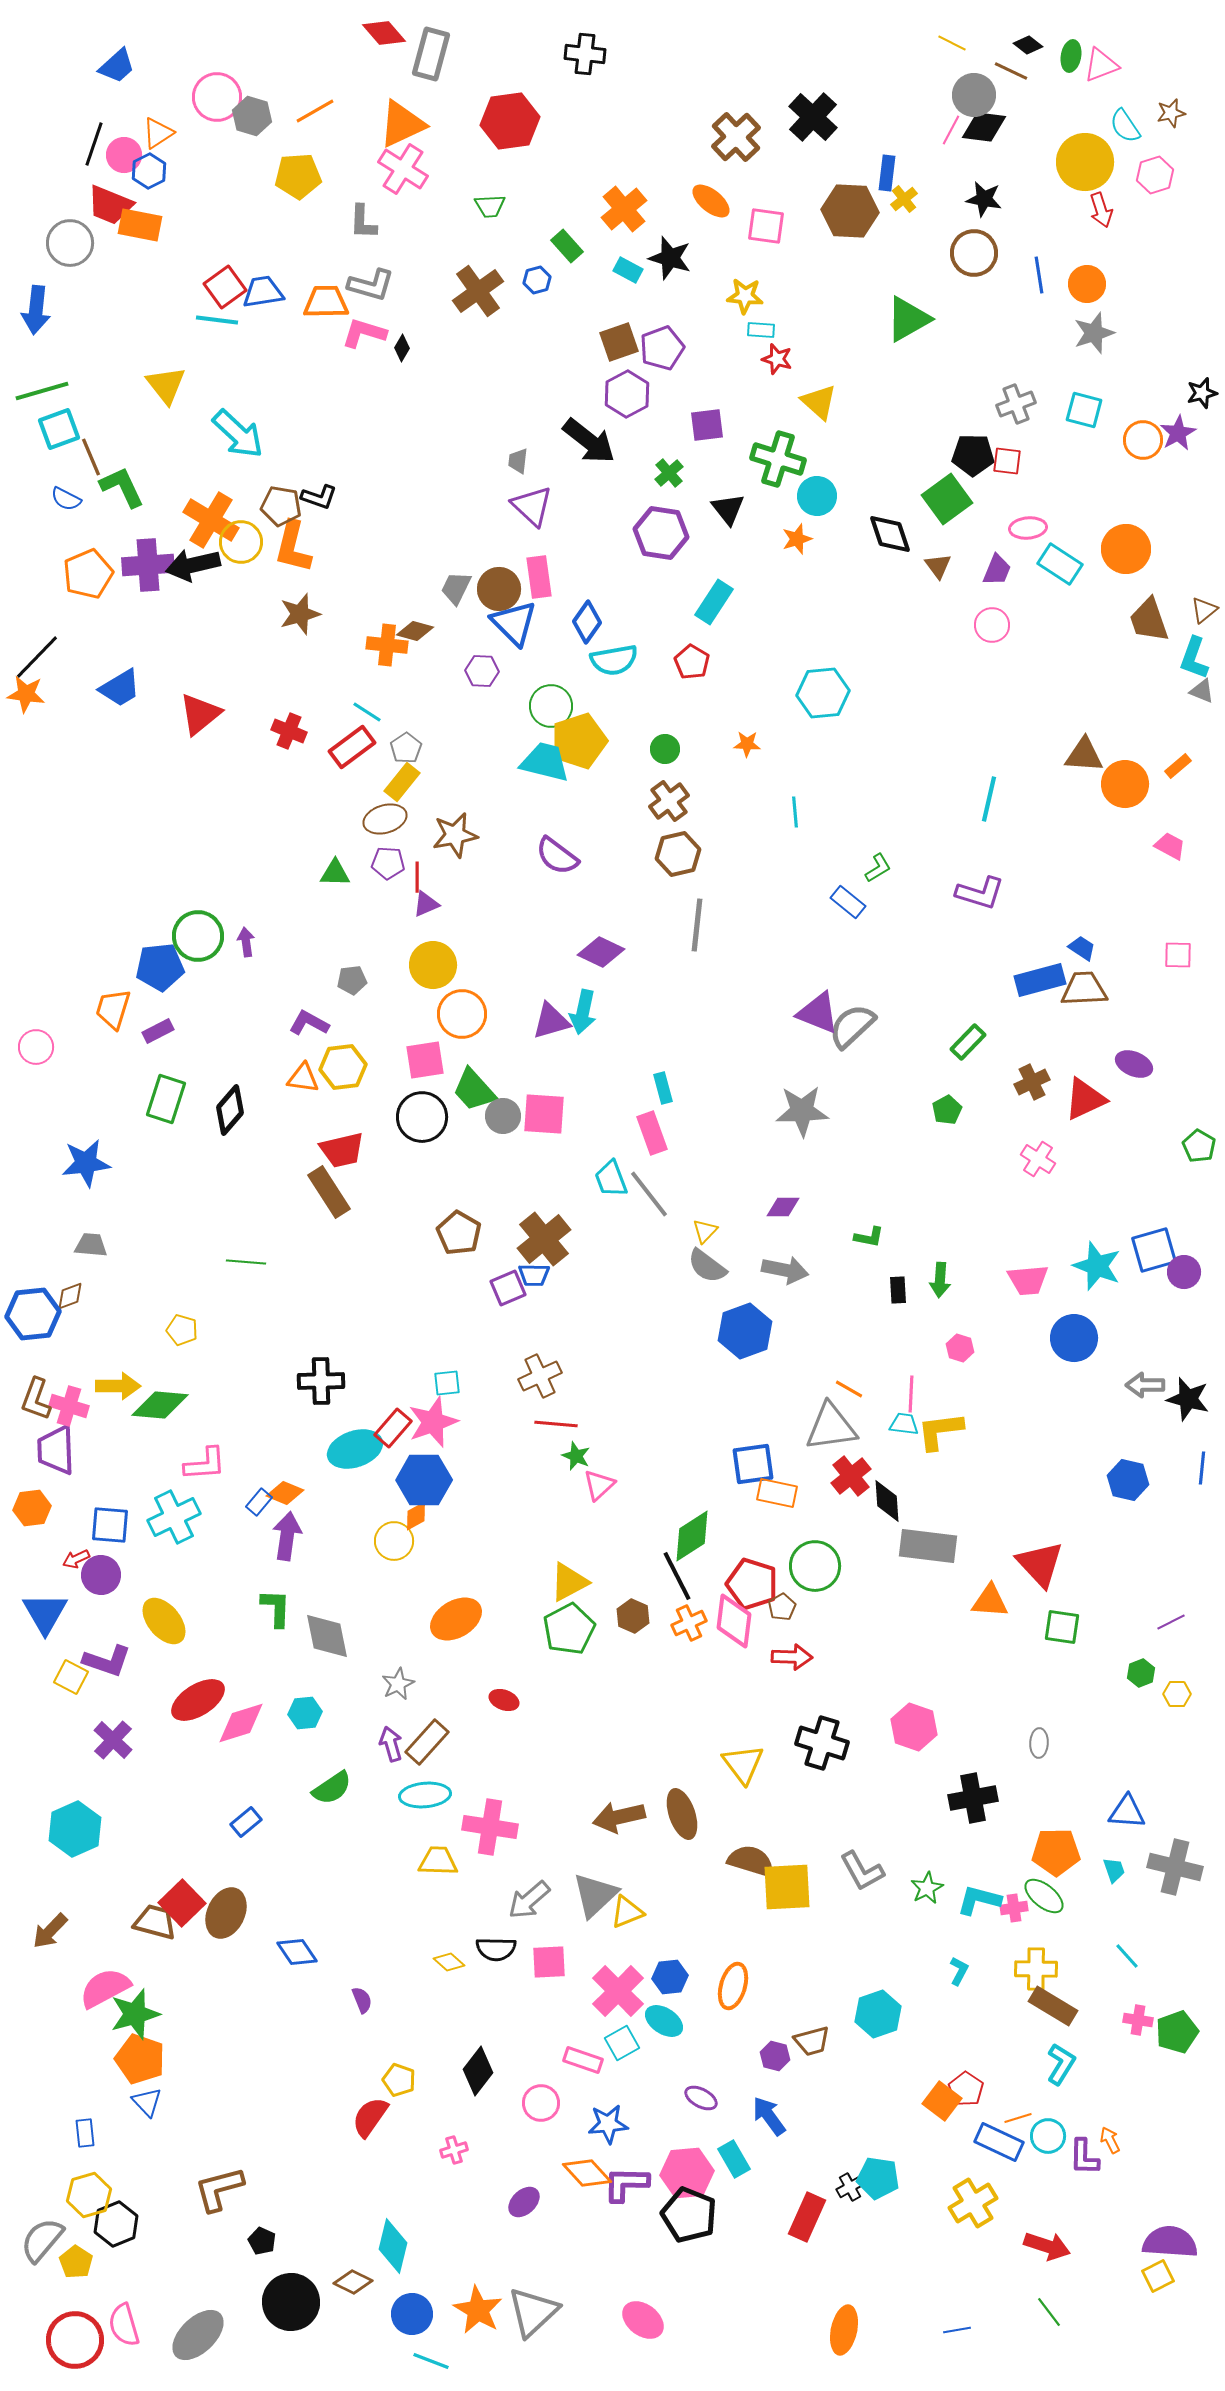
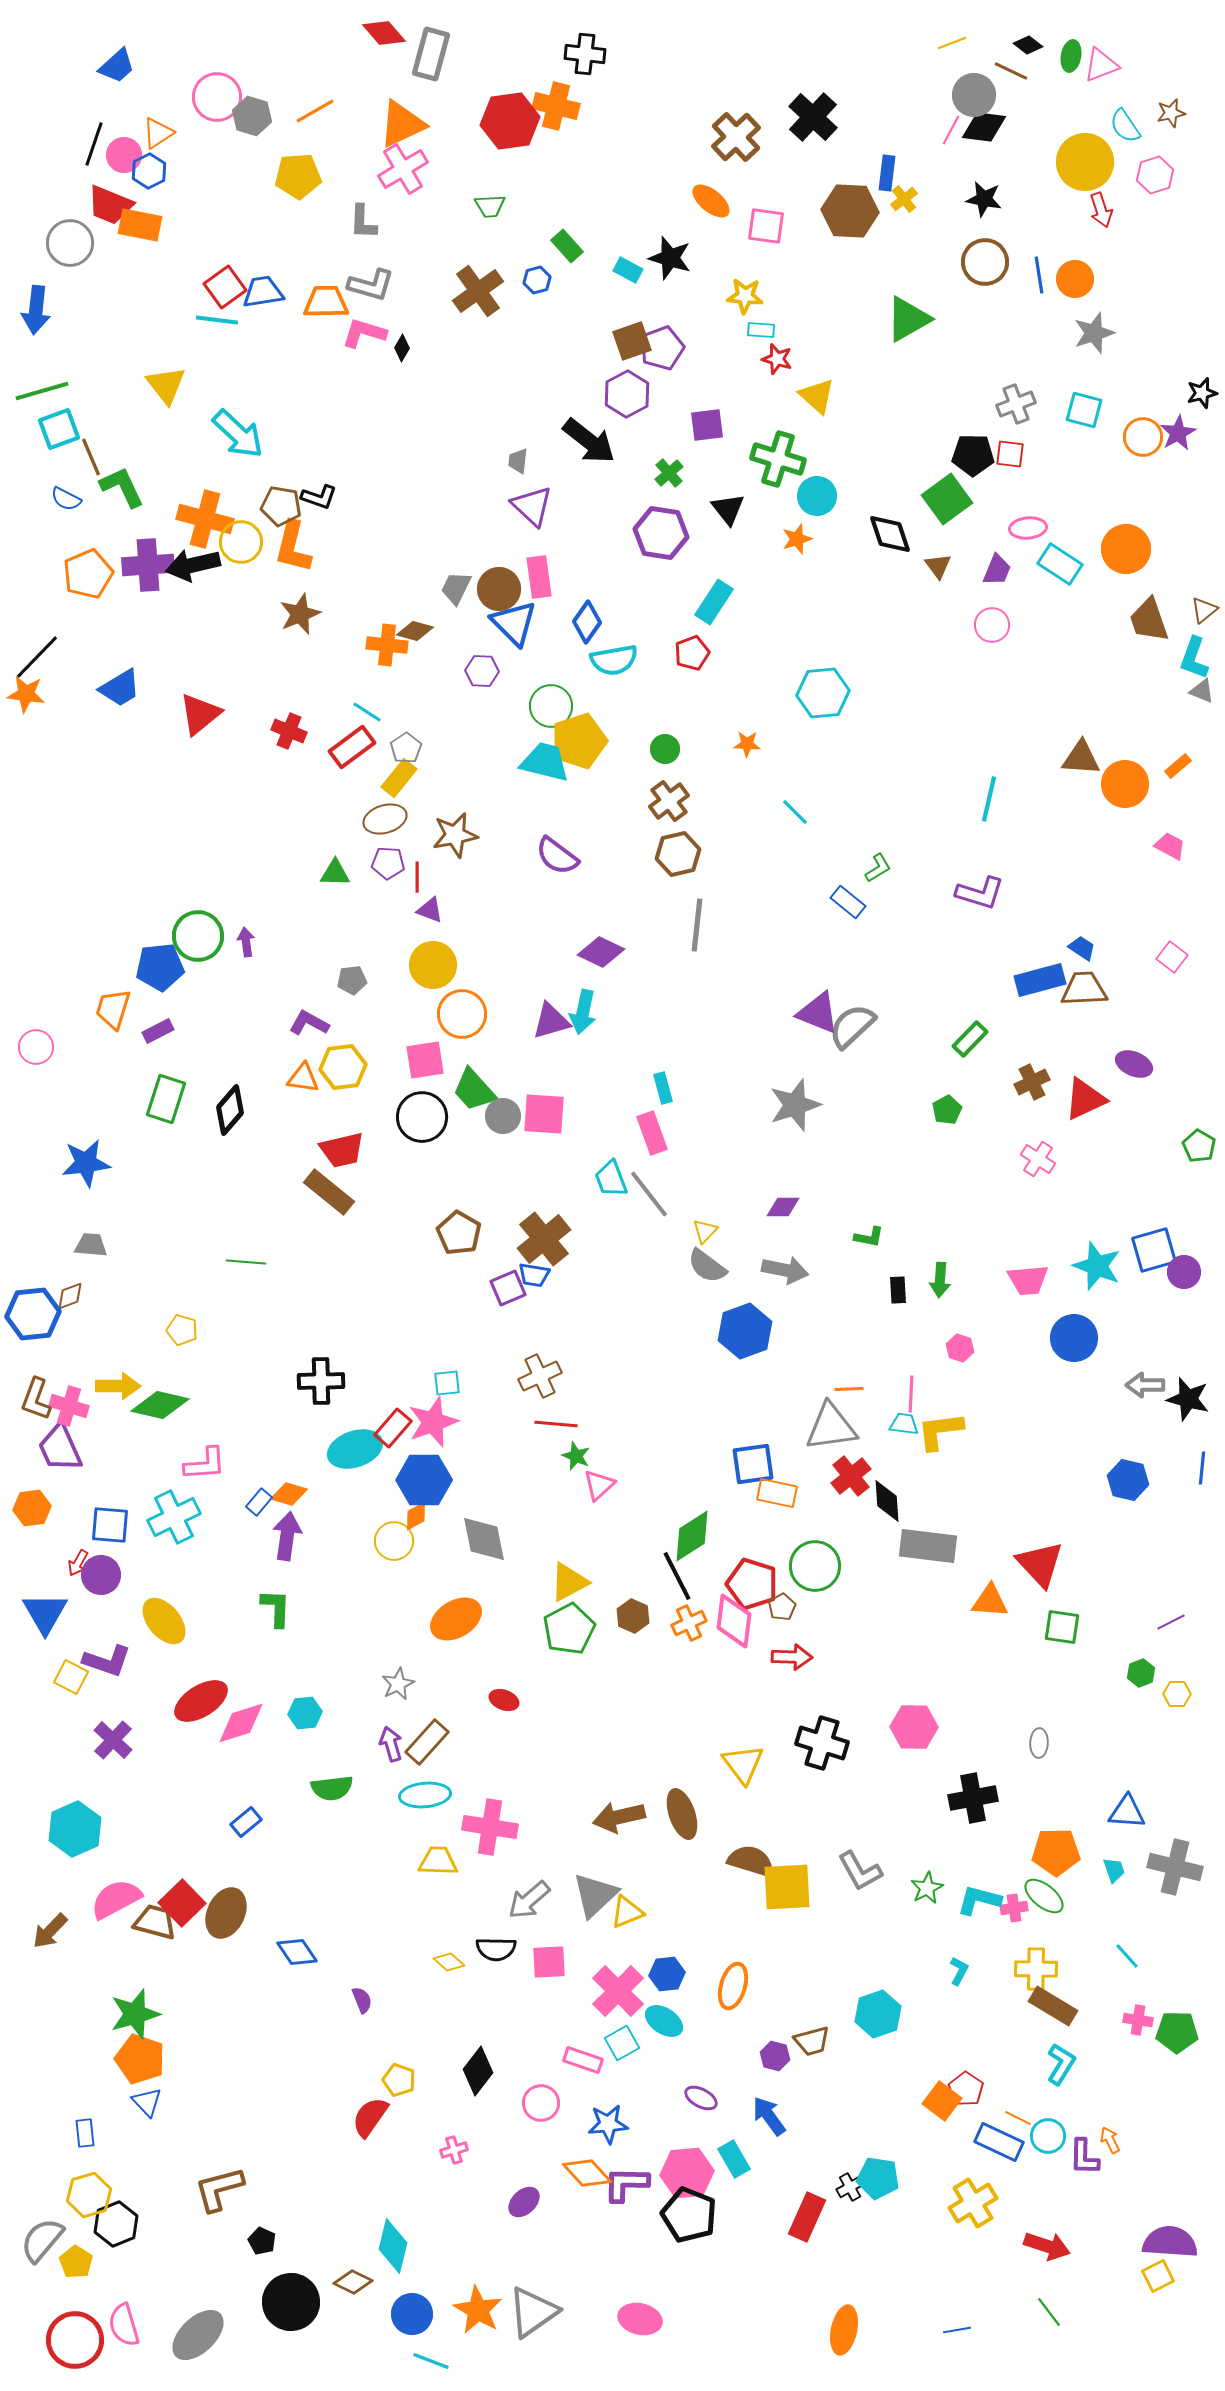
yellow line at (952, 43): rotated 48 degrees counterclockwise
pink cross at (403, 169): rotated 27 degrees clockwise
orange cross at (624, 209): moved 68 px left, 103 px up; rotated 36 degrees counterclockwise
brown circle at (974, 253): moved 11 px right, 9 px down
orange circle at (1087, 284): moved 12 px left, 5 px up
brown square at (619, 342): moved 13 px right, 1 px up
yellow triangle at (819, 402): moved 2 px left, 6 px up
orange circle at (1143, 440): moved 3 px up
red square at (1007, 461): moved 3 px right, 7 px up
orange cross at (211, 520): moved 6 px left, 1 px up; rotated 16 degrees counterclockwise
brown star at (300, 614): rotated 6 degrees counterclockwise
red pentagon at (692, 662): moved 9 px up; rotated 20 degrees clockwise
brown triangle at (1084, 755): moved 3 px left, 3 px down
yellow rectangle at (402, 782): moved 3 px left, 4 px up
cyan line at (795, 812): rotated 40 degrees counterclockwise
purple triangle at (426, 904): moved 4 px right, 6 px down; rotated 44 degrees clockwise
pink square at (1178, 955): moved 6 px left, 2 px down; rotated 36 degrees clockwise
green rectangle at (968, 1042): moved 2 px right, 3 px up
gray star at (802, 1111): moved 7 px left, 6 px up; rotated 16 degrees counterclockwise
brown rectangle at (329, 1192): rotated 18 degrees counterclockwise
blue trapezoid at (534, 1275): rotated 8 degrees clockwise
orange line at (849, 1389): rotated 32 degrees counterclockwise
green diamond at (160, 1405): rotated 8 degrees clockwise
purple trapezoid at (56, 1450): moved 4 px right, 2 px up; rotated 22 degrees counterclockwise
orange diamond at (285, 1493): moved 4 px right, 1 px down; rotated 6 degrees counterclockwise
red arrow at (76, 1559): moved 2 px right, 4 px down; rotated 36 degrees counterclockwise
gray diamond at (327, 1636): moved 157 px right, 97 px up
red ellipse at (198, 1700): moved 3 px right, 1 px down
pink hexagon at (914, 1727): rotated 18 degrees counterclockwise
green semicircle at (332, 1788): rotated 27 degrees clockwise
gray L-shape at (862, 1871): moved 2 px left
blue hexagon at (670, 1977): moved 3 px left, 3 px up
pink semicircle at (105, 1988): moved 11 px right, 89 px up
green pentagon at (1177, 2032): rotated 21 degrees clockwise
orange line at (1018, 2118): rotated 44 degrees clockwise
gray triangle at (533, 2312): rotated 8 degrees clockwise
pink ellipse at (643, 2320): moved 3 px left, 1 px up; rotated 24 degrees counterclockwise
